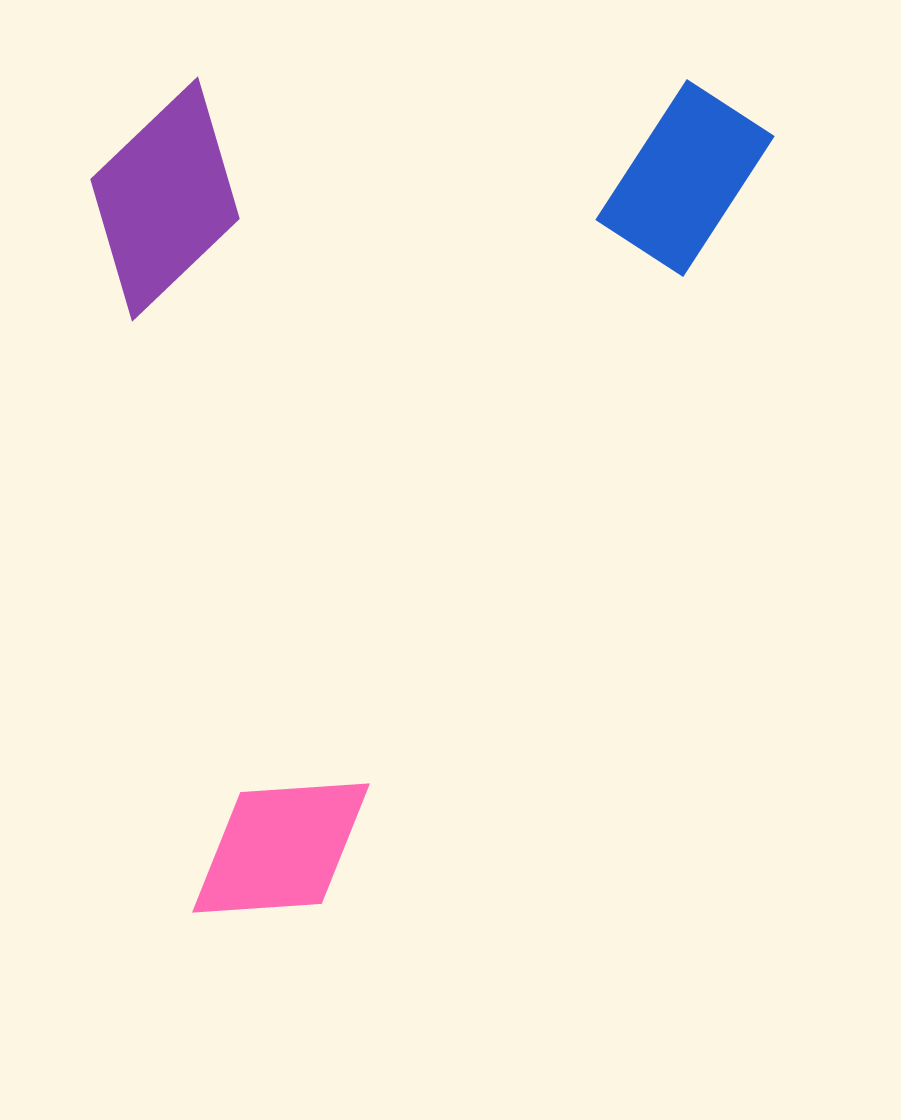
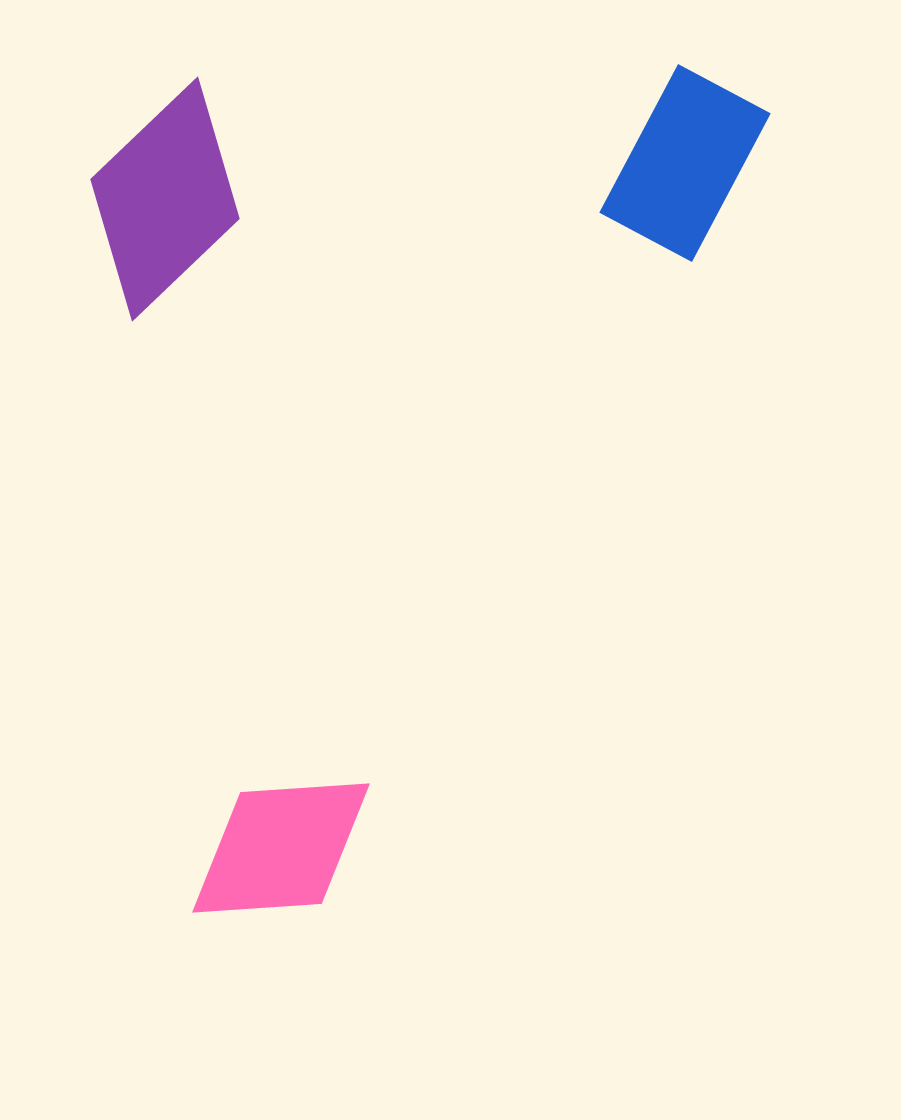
blue rectangle: moved 15 px up; rotated 5 degrees counterclockwise
